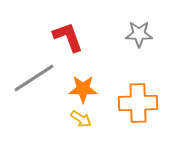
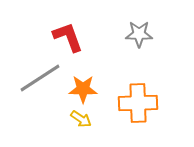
gray line: moved 6 px right
